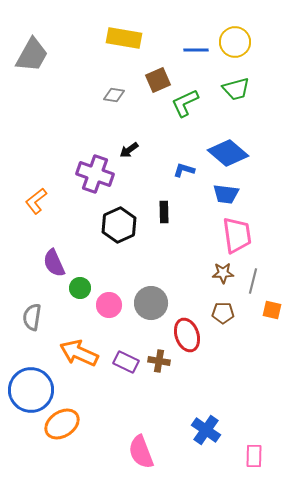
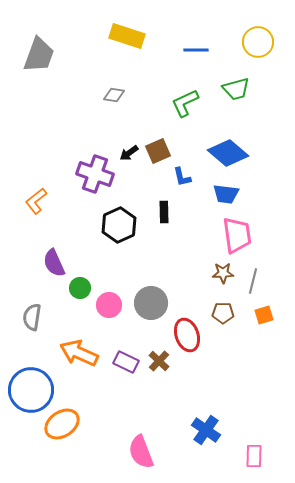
yellow rectangle: moved 3 px right, 2 px up; rotated 8 degrees clockwise
yellow circle: moved 23 px right
gray trapezoid: moved 7 px right; rotated 9 degrees counterclockwise
brown square: moved 71 px down
black arrow: moved 3 px down
blue L-shape: moved 2 px left, 7 px down; rotated 120 degrees counterclockwise
orange square: moved 8 px left, 5 px down; rotated 30 degrees counterclockwise
brown cross: rotated 35 degrees clockwise
